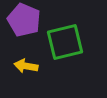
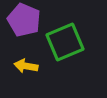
green square: rotated 9 degrees counterclockwise
